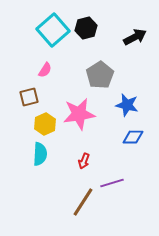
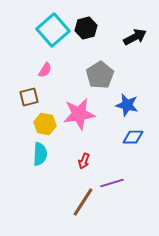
yellow hexagon: rotated 25 degrees counterclockwise
